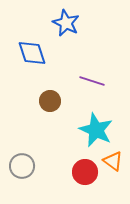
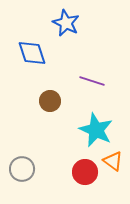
gray circle: moved 3 px down
